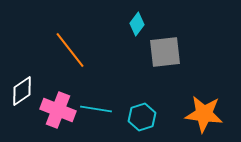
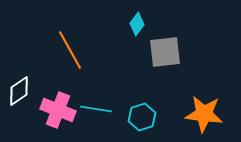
orange line: rotated 9 degrees clockwise
white diamond: moved 3 px left
